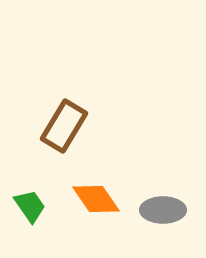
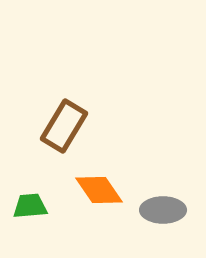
orange diamond: moved 3 px right, 9 px up
green trapezoid: rotated 60 degrees counterclockwise
